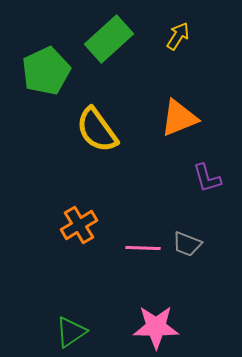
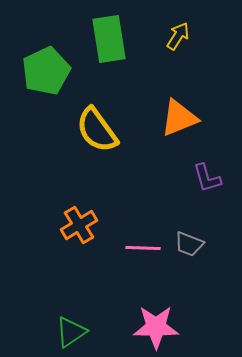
green rectangle: rotated 57 degrees counterclockwise
gray trapezoid: moved 2 px right
